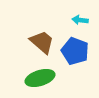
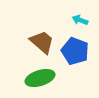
cyan arrow: rotated 14 degrees clockwise
